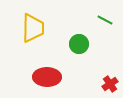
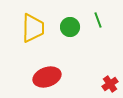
green line: moved 7 px left; rotated 42 degrees clockwise
green circle: moved 9 px left, 17 px up
red ellipse: rotated 20 degrees counterclockwise
